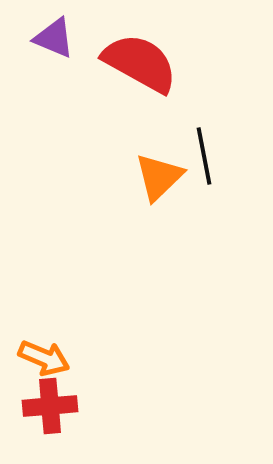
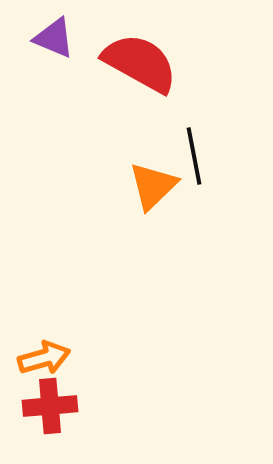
black line: moved 10 px left
orange triangle: moved 6 px left, 9 px down
orange arrow: rotated 39 degrees counterclockwise
